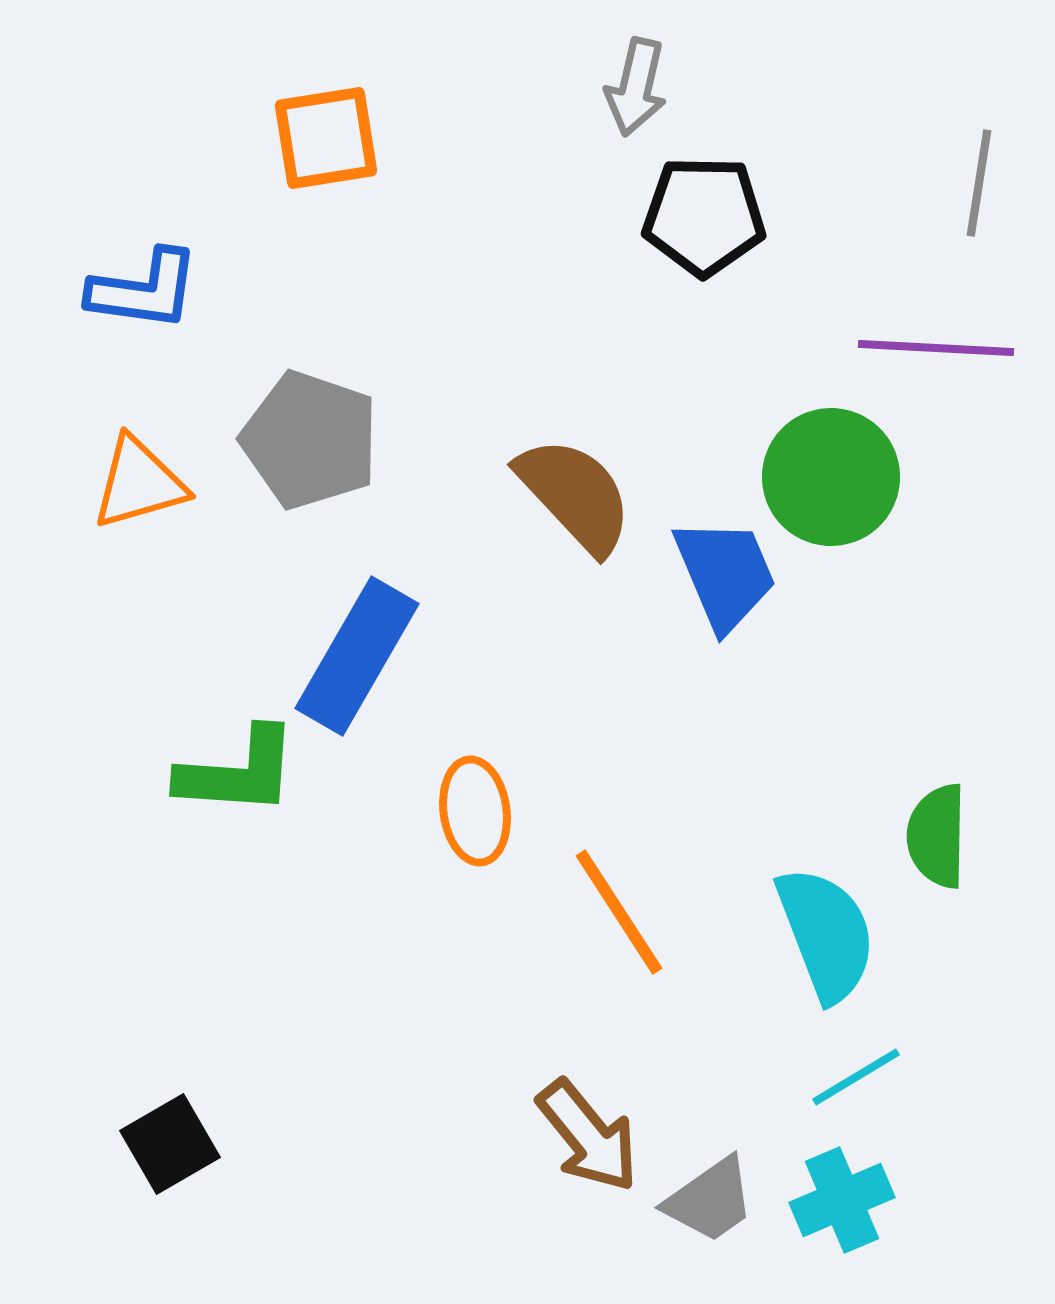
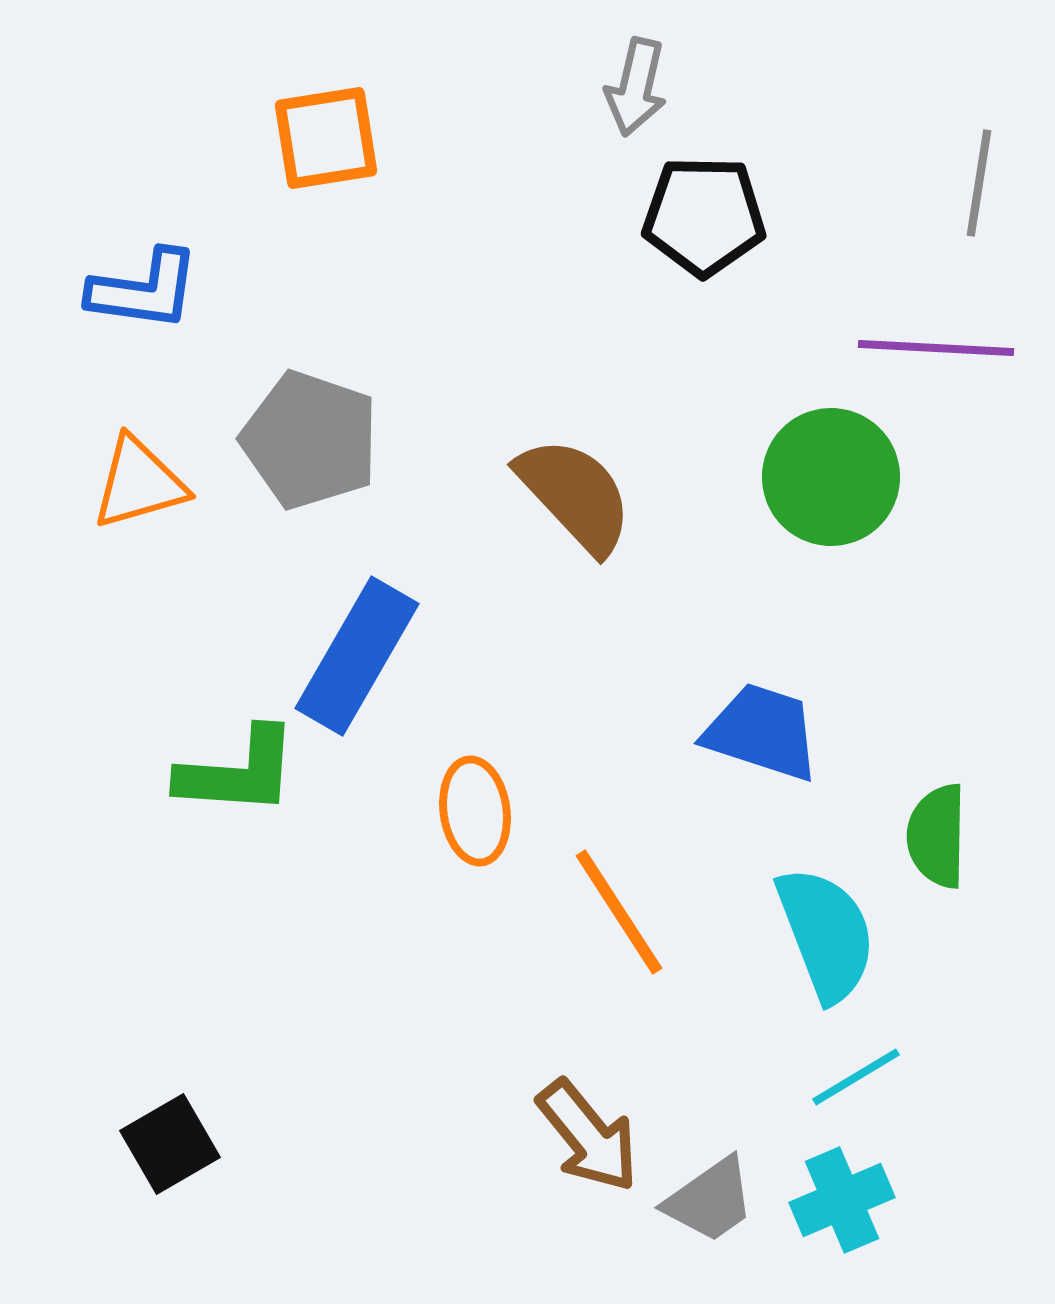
blue trapezoid: moved 37 px right, 158 px down; rotated 49 degrees counterclockwise
